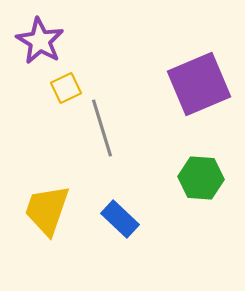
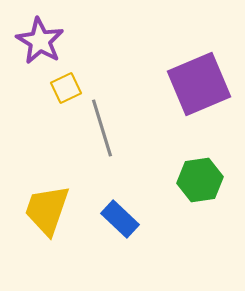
green hexagon: moved 1 px left, 2 px down; rotated 12 degrees counterclockwise
